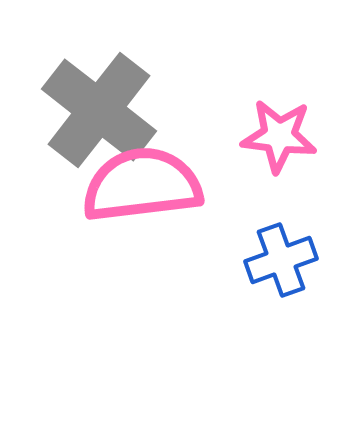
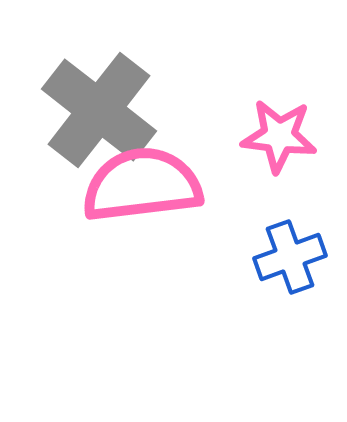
blue cross: moved 9 px right, 3 px up
